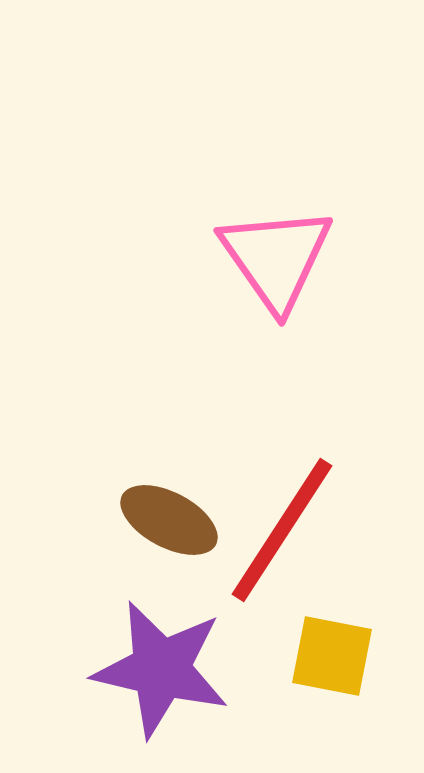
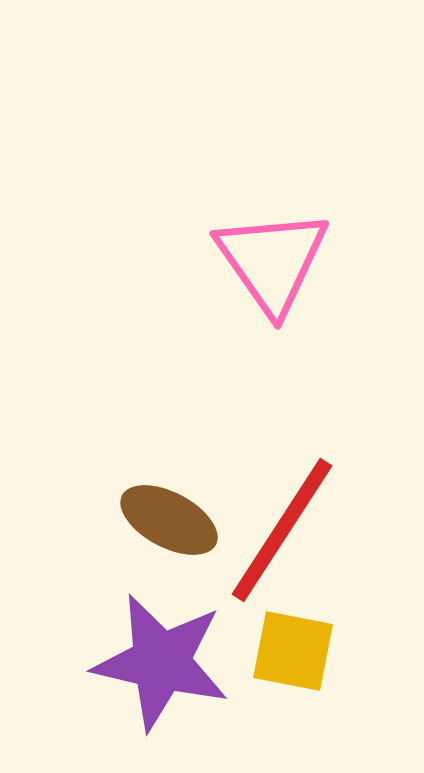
pink triangle: moved 4 px left, 3 px down
yellow square: moved 39 px left, 5 px up
purple star: moved 7 px up
